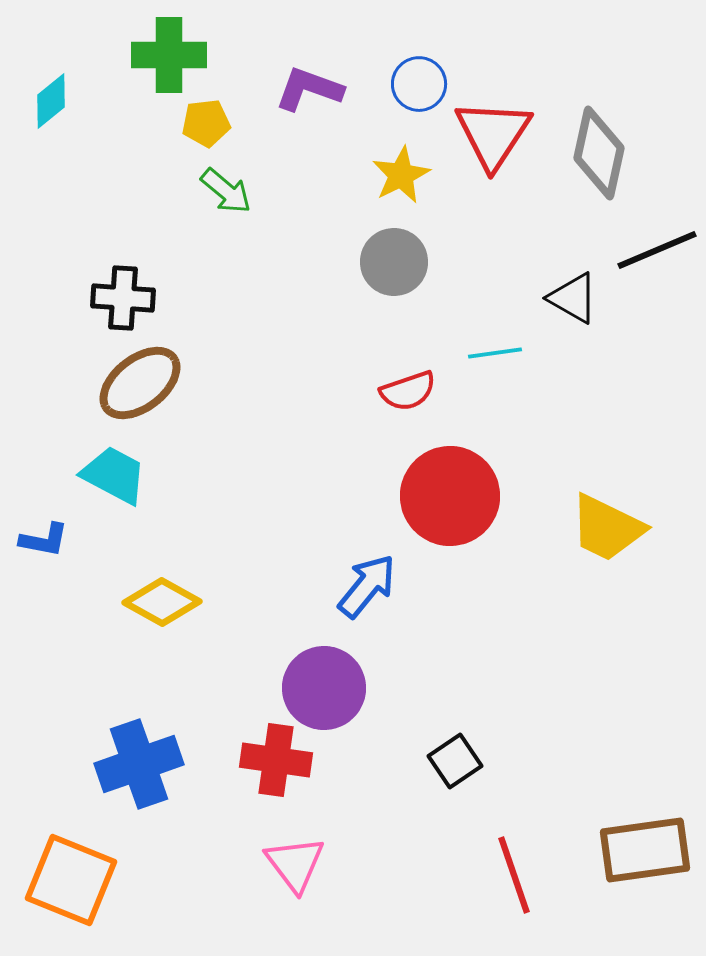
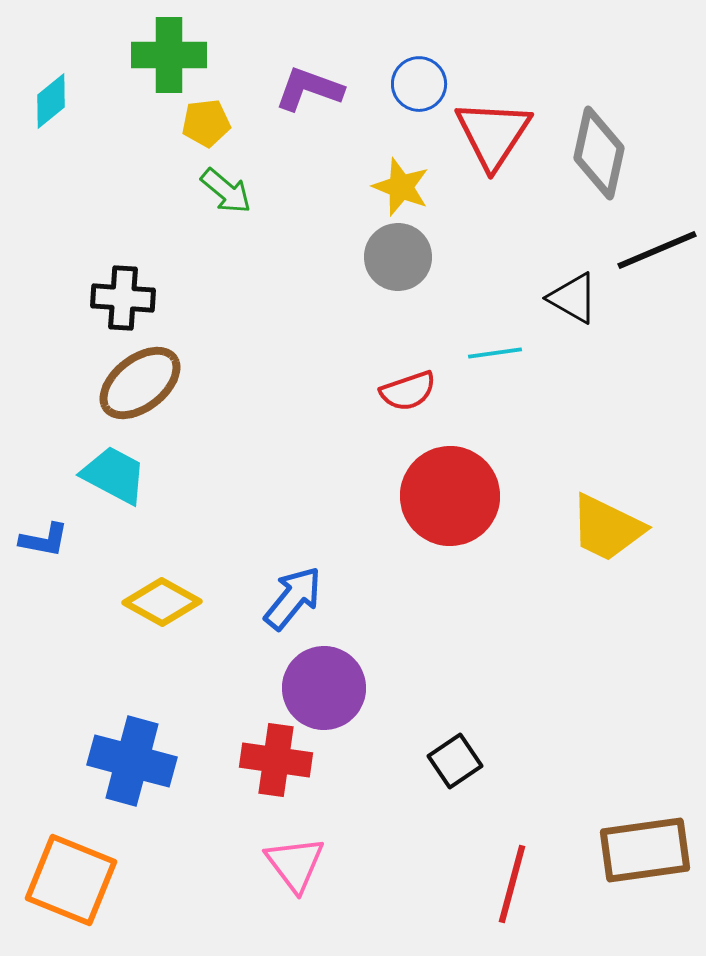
yellow star: moved 12 px down; rotated 24 degrees counterclockwise
gray circle: moved 4 px right, 5 px up
blue arrow: moved 74 px left, 12 px down
blue cross: moved 7 px left, 3 px up; rotated 34 degrees clockwise
red line: moved 2 px left, 9 px down; rotated 34 degrees clockwise
